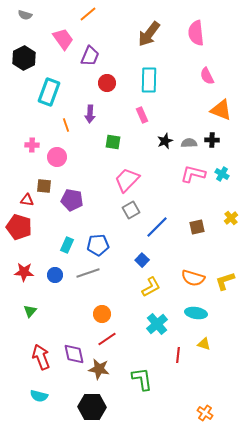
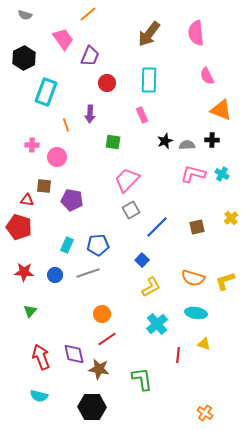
cyan rectangle at (49, 92): moved 3 px left
gray semicircle at (189, 143): moved 2 px left, 2 px down
